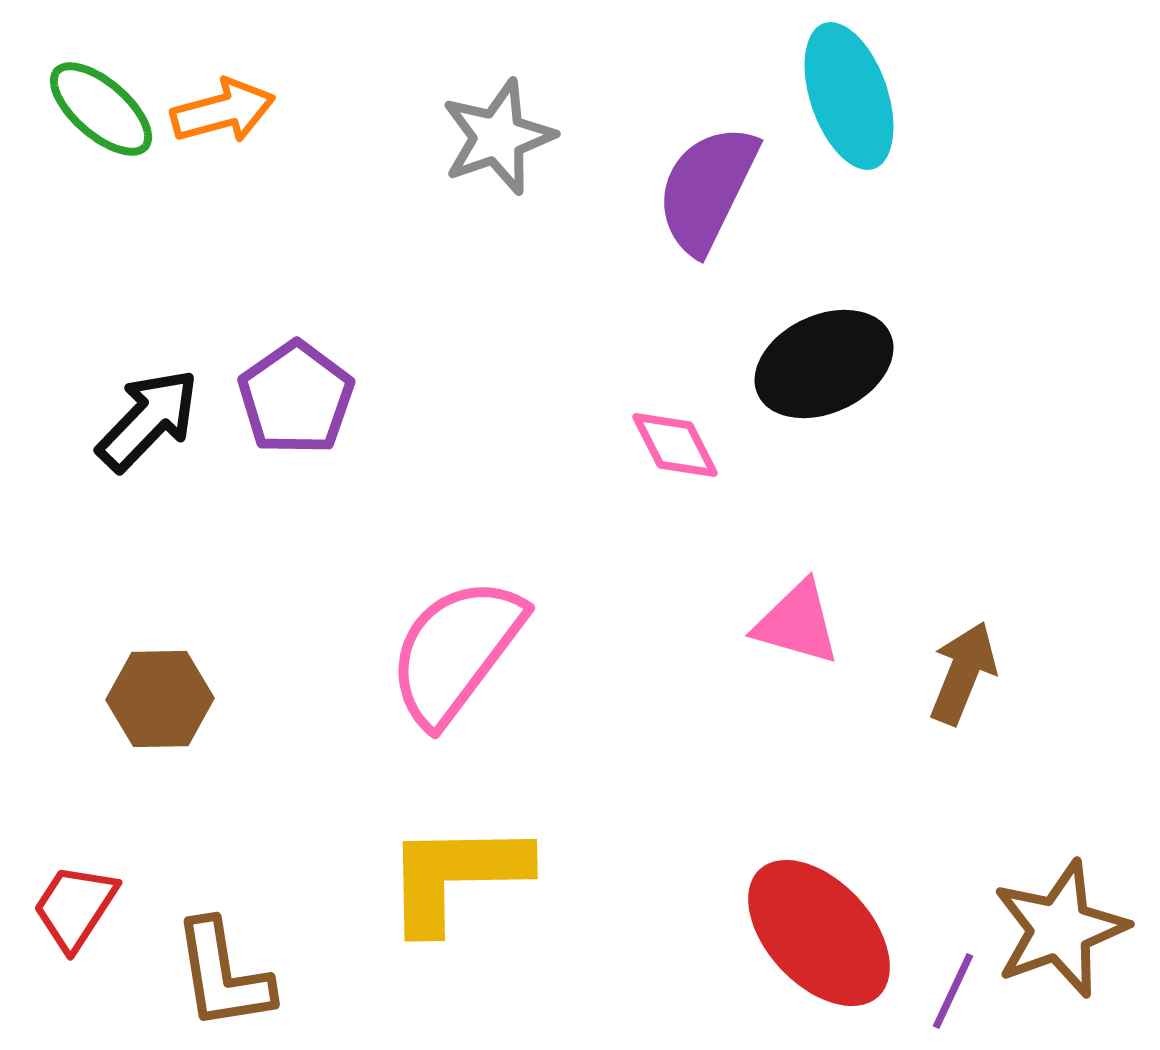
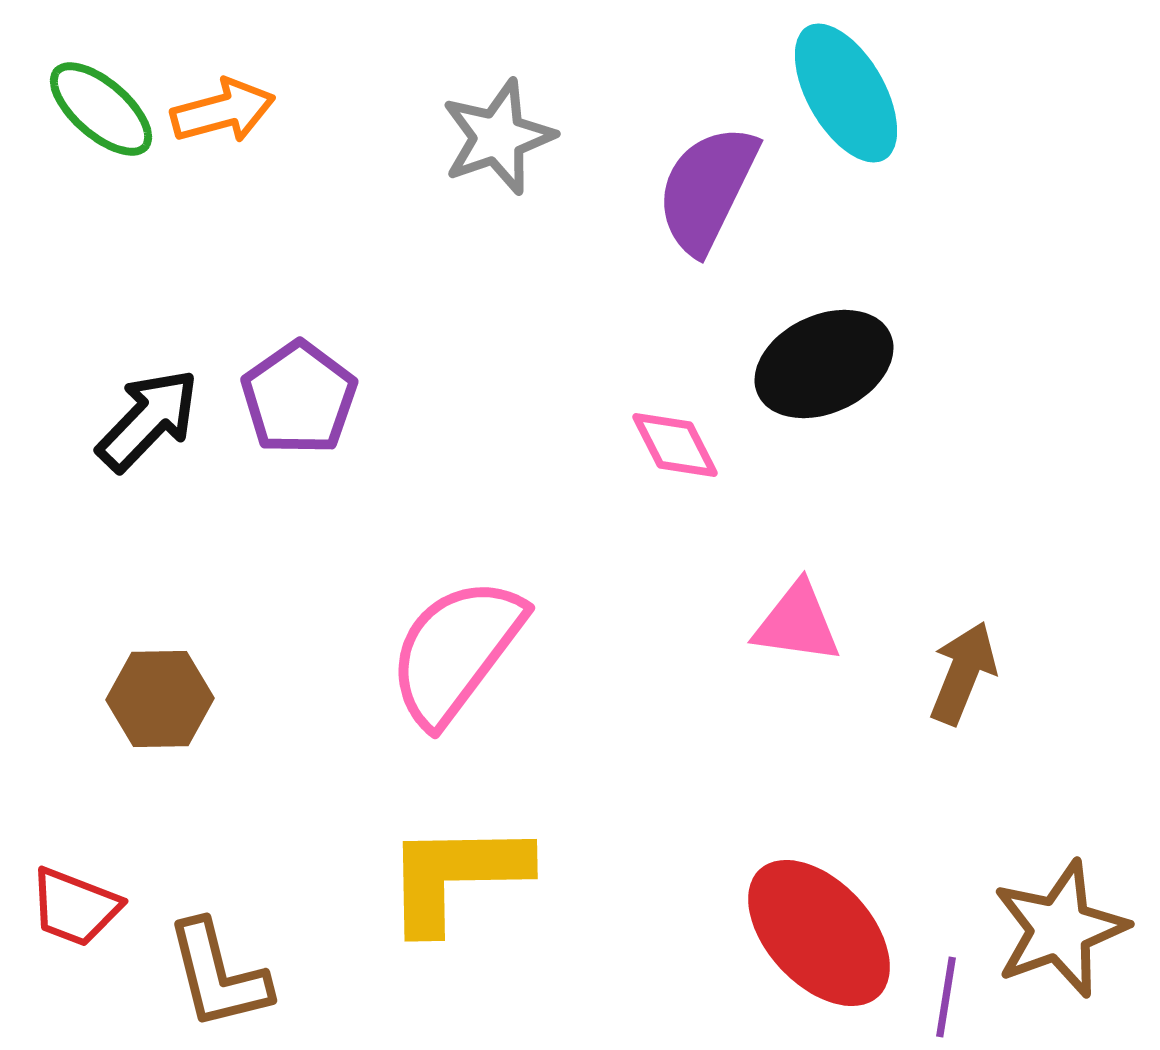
cyan ellipse: moved 3 px left, 3 px up; rotated 11 degrees counterclockwise
purple pentagon: moved 3 px right
pink triangle: rotated 8 degrees counterclockwise
red trapezoid: rotated 102 degrees counterclockwise
brown L-shape: moved 5 px left; rotated 5 degrees counterclockwise
purple line: moved 7 px left, 6 px down; rotated 16 degrees counterclockwise
